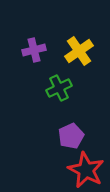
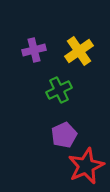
green cross: moved 2 px down
purple pentagon: moved 7 px left, 1 px up
red star: moved 4 px up; rotated 21 degrees clockwise
